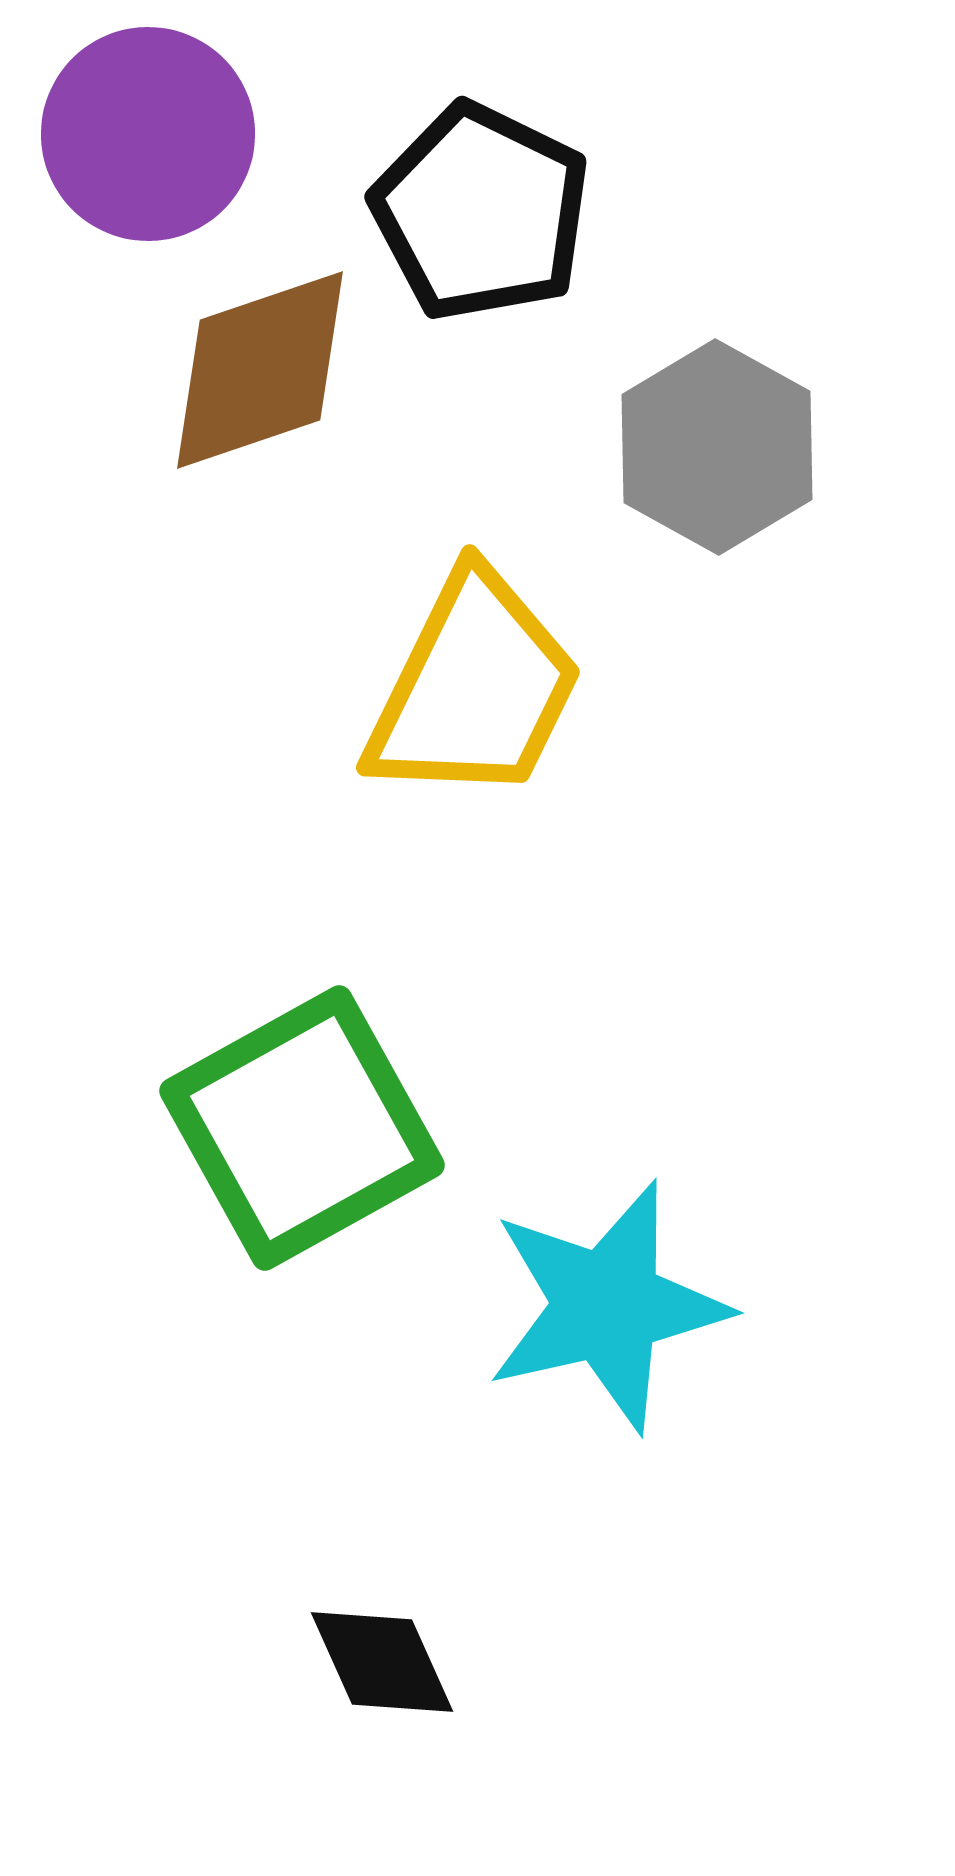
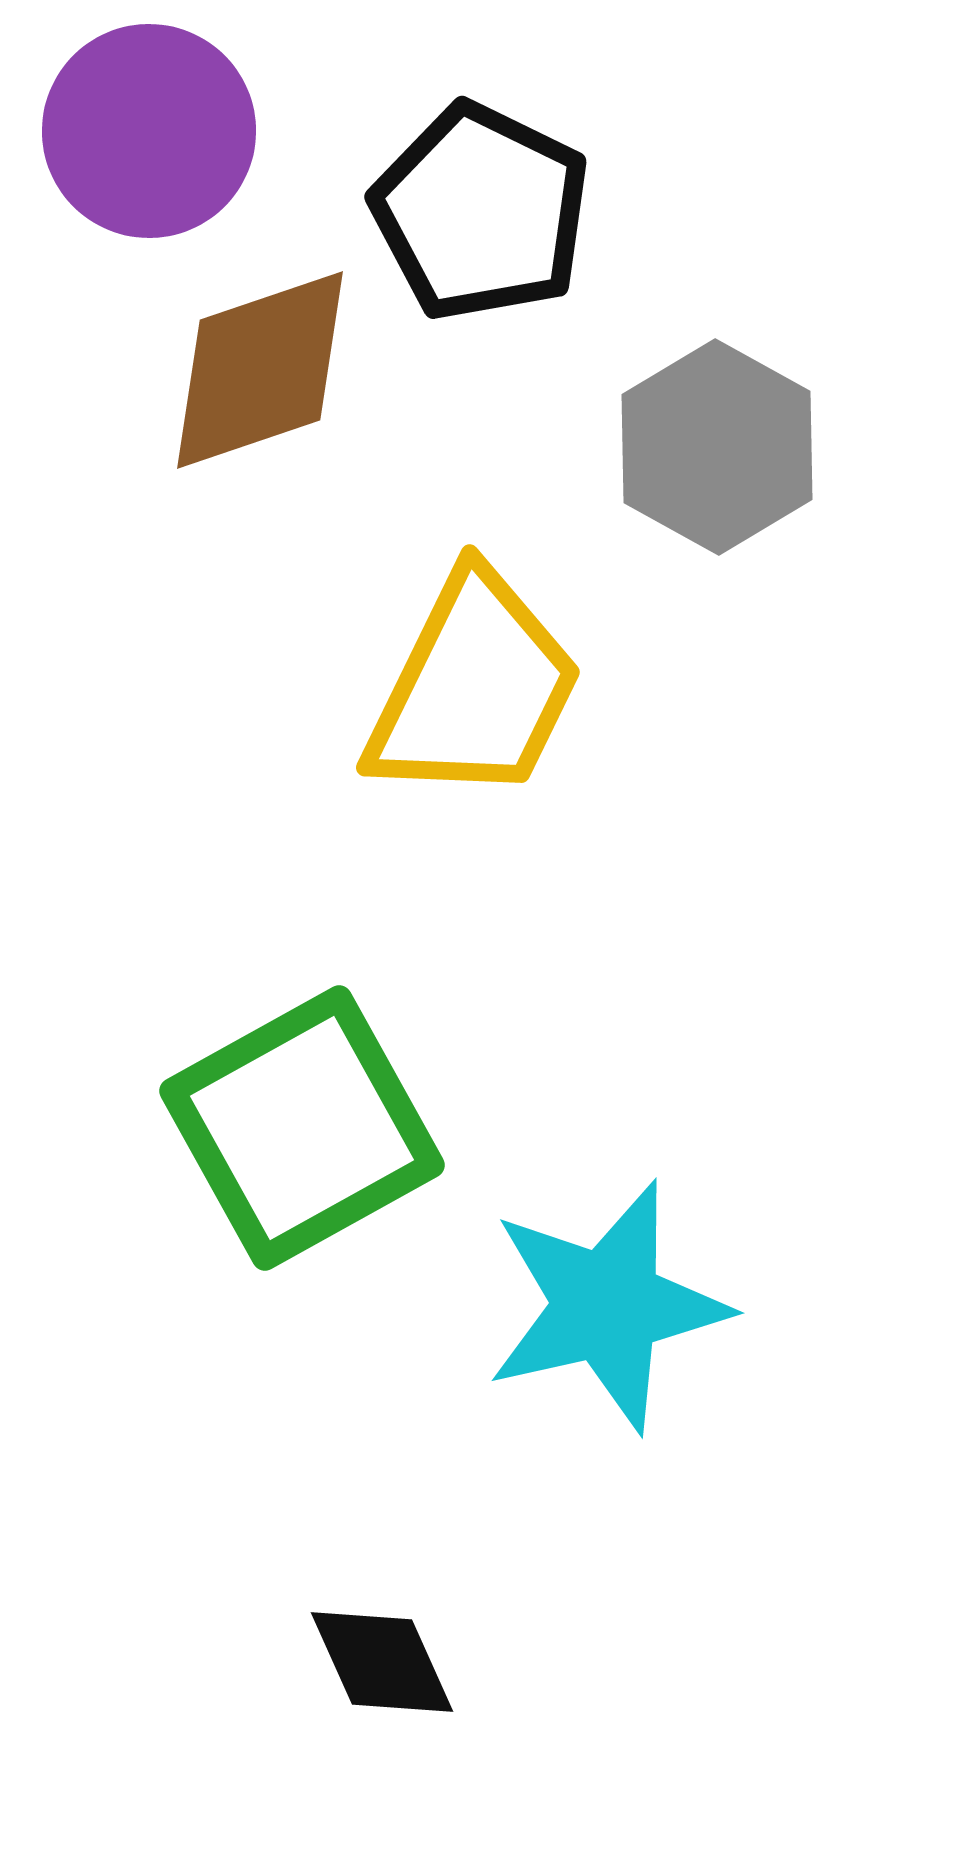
purple circle: moved 1 px right, 3 px up
